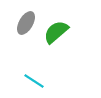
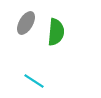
green semicircle: rotated 136 degrees clockwise
